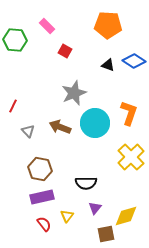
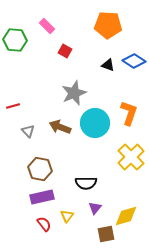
red line: rotated 48 degrees clockwise
